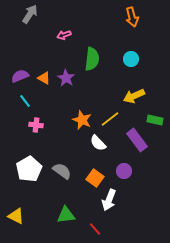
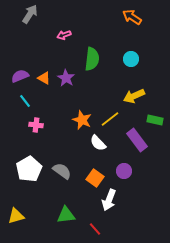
orange arrow: rotated 138 degrees clockwise
yellow triangle: rotated 42 degrees counterclockwise
